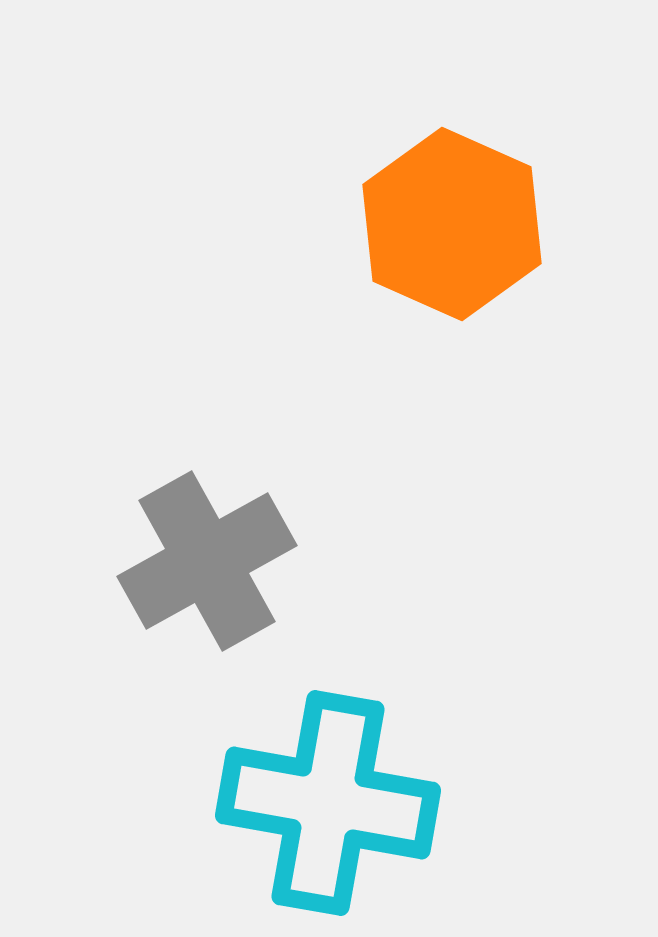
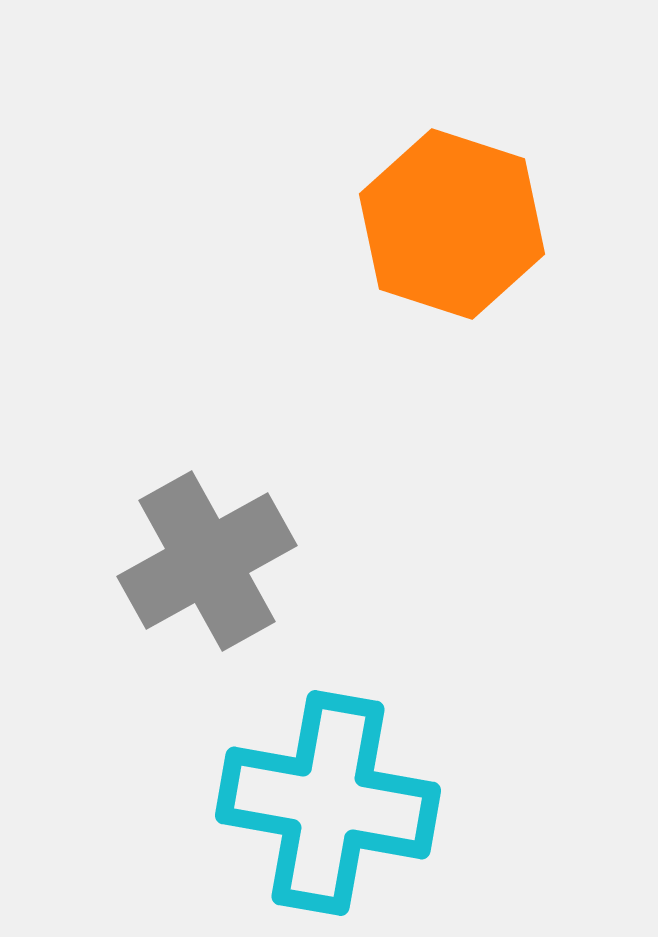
orange hexagon: rotated 6 degrees counterclockwise
